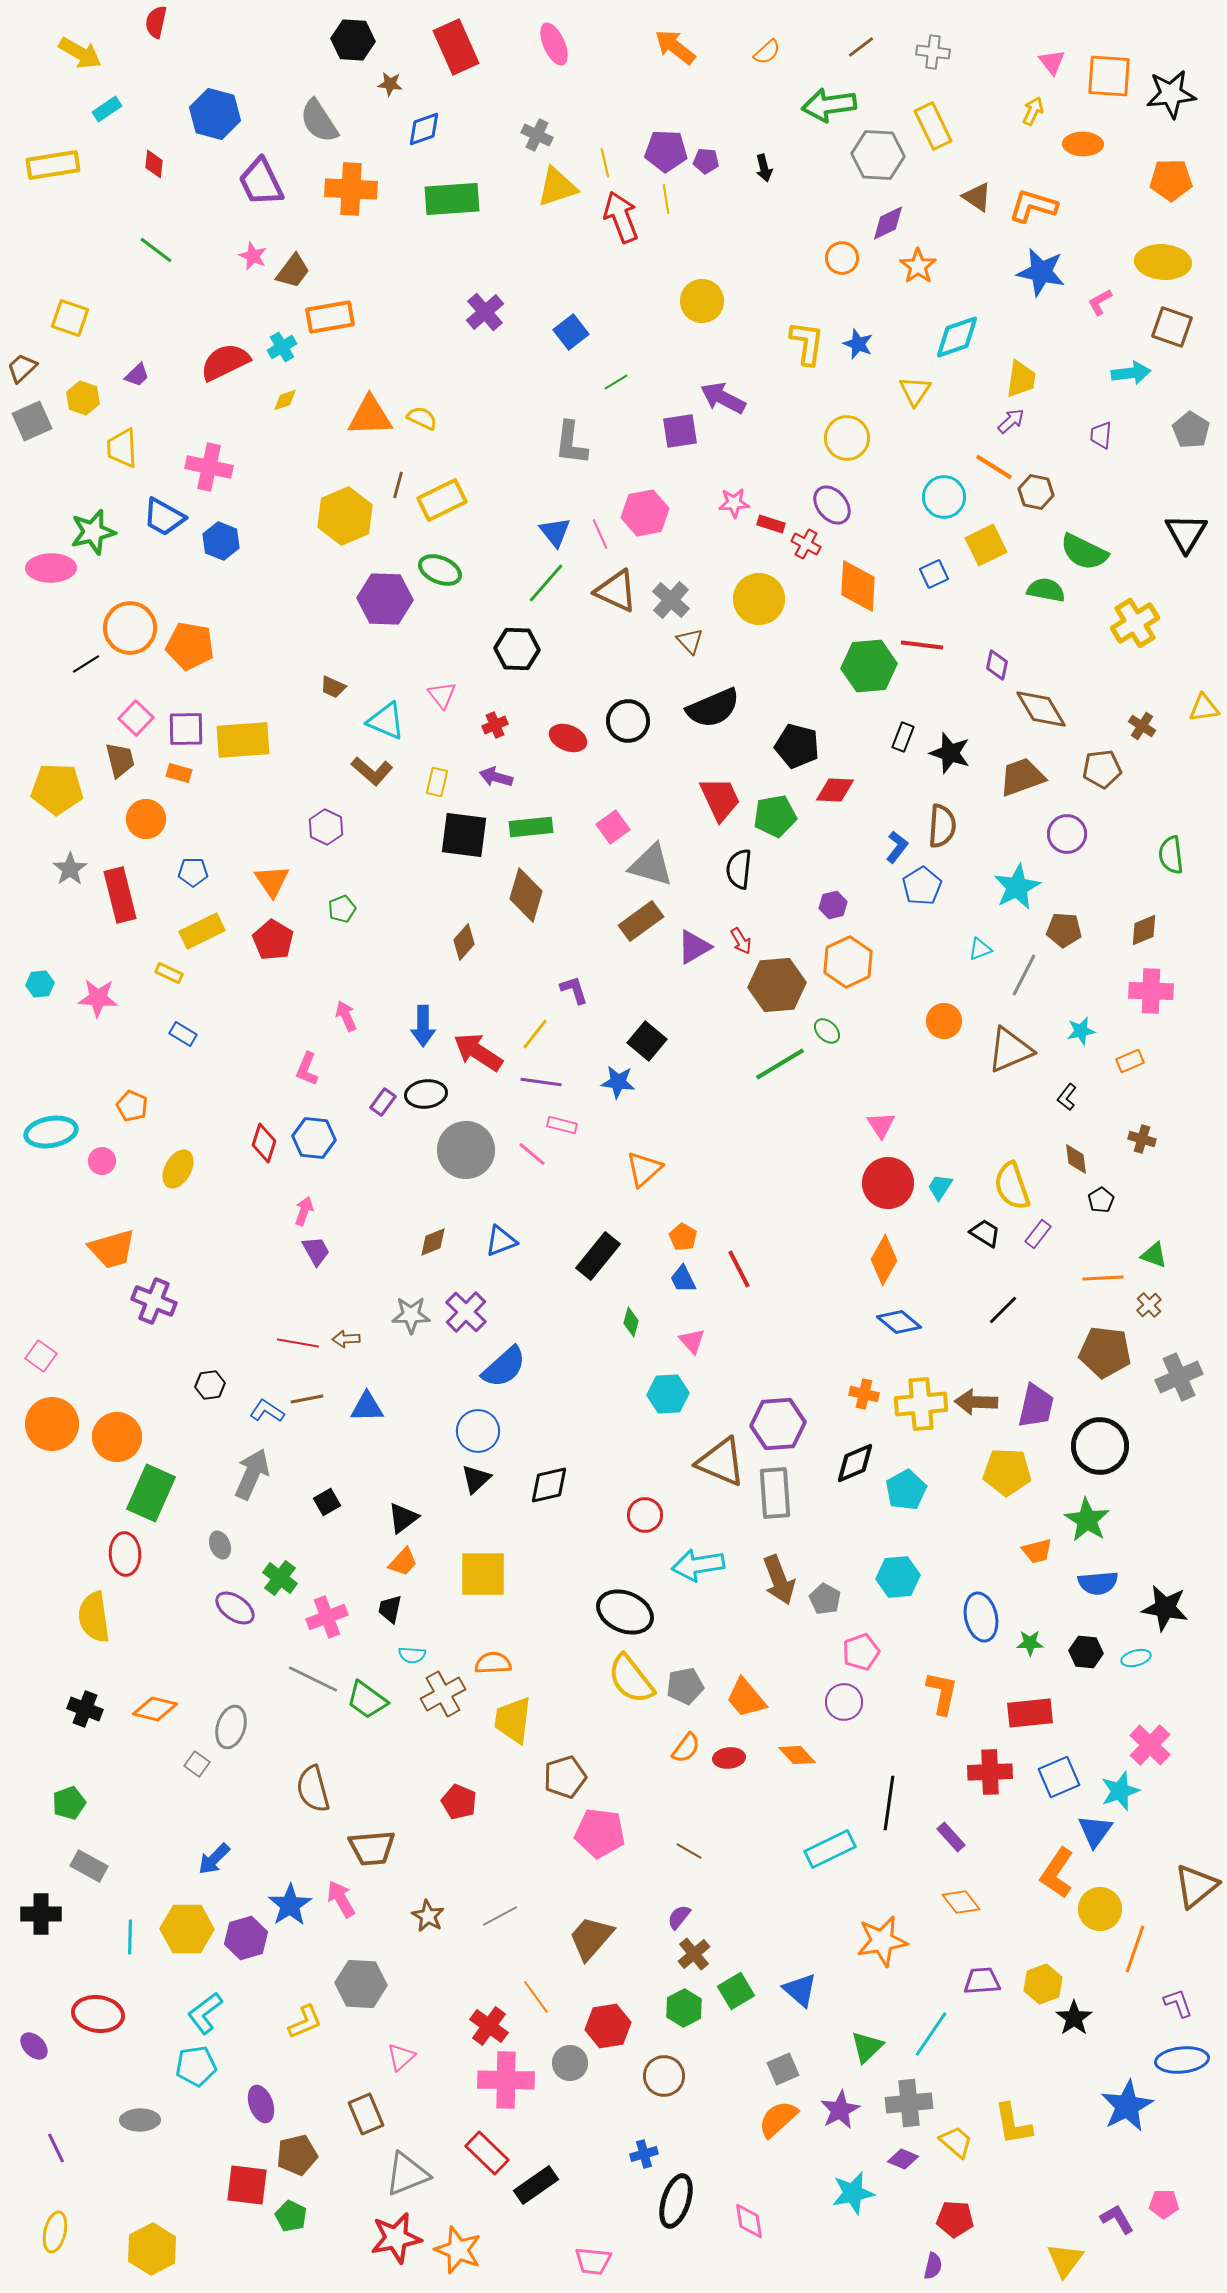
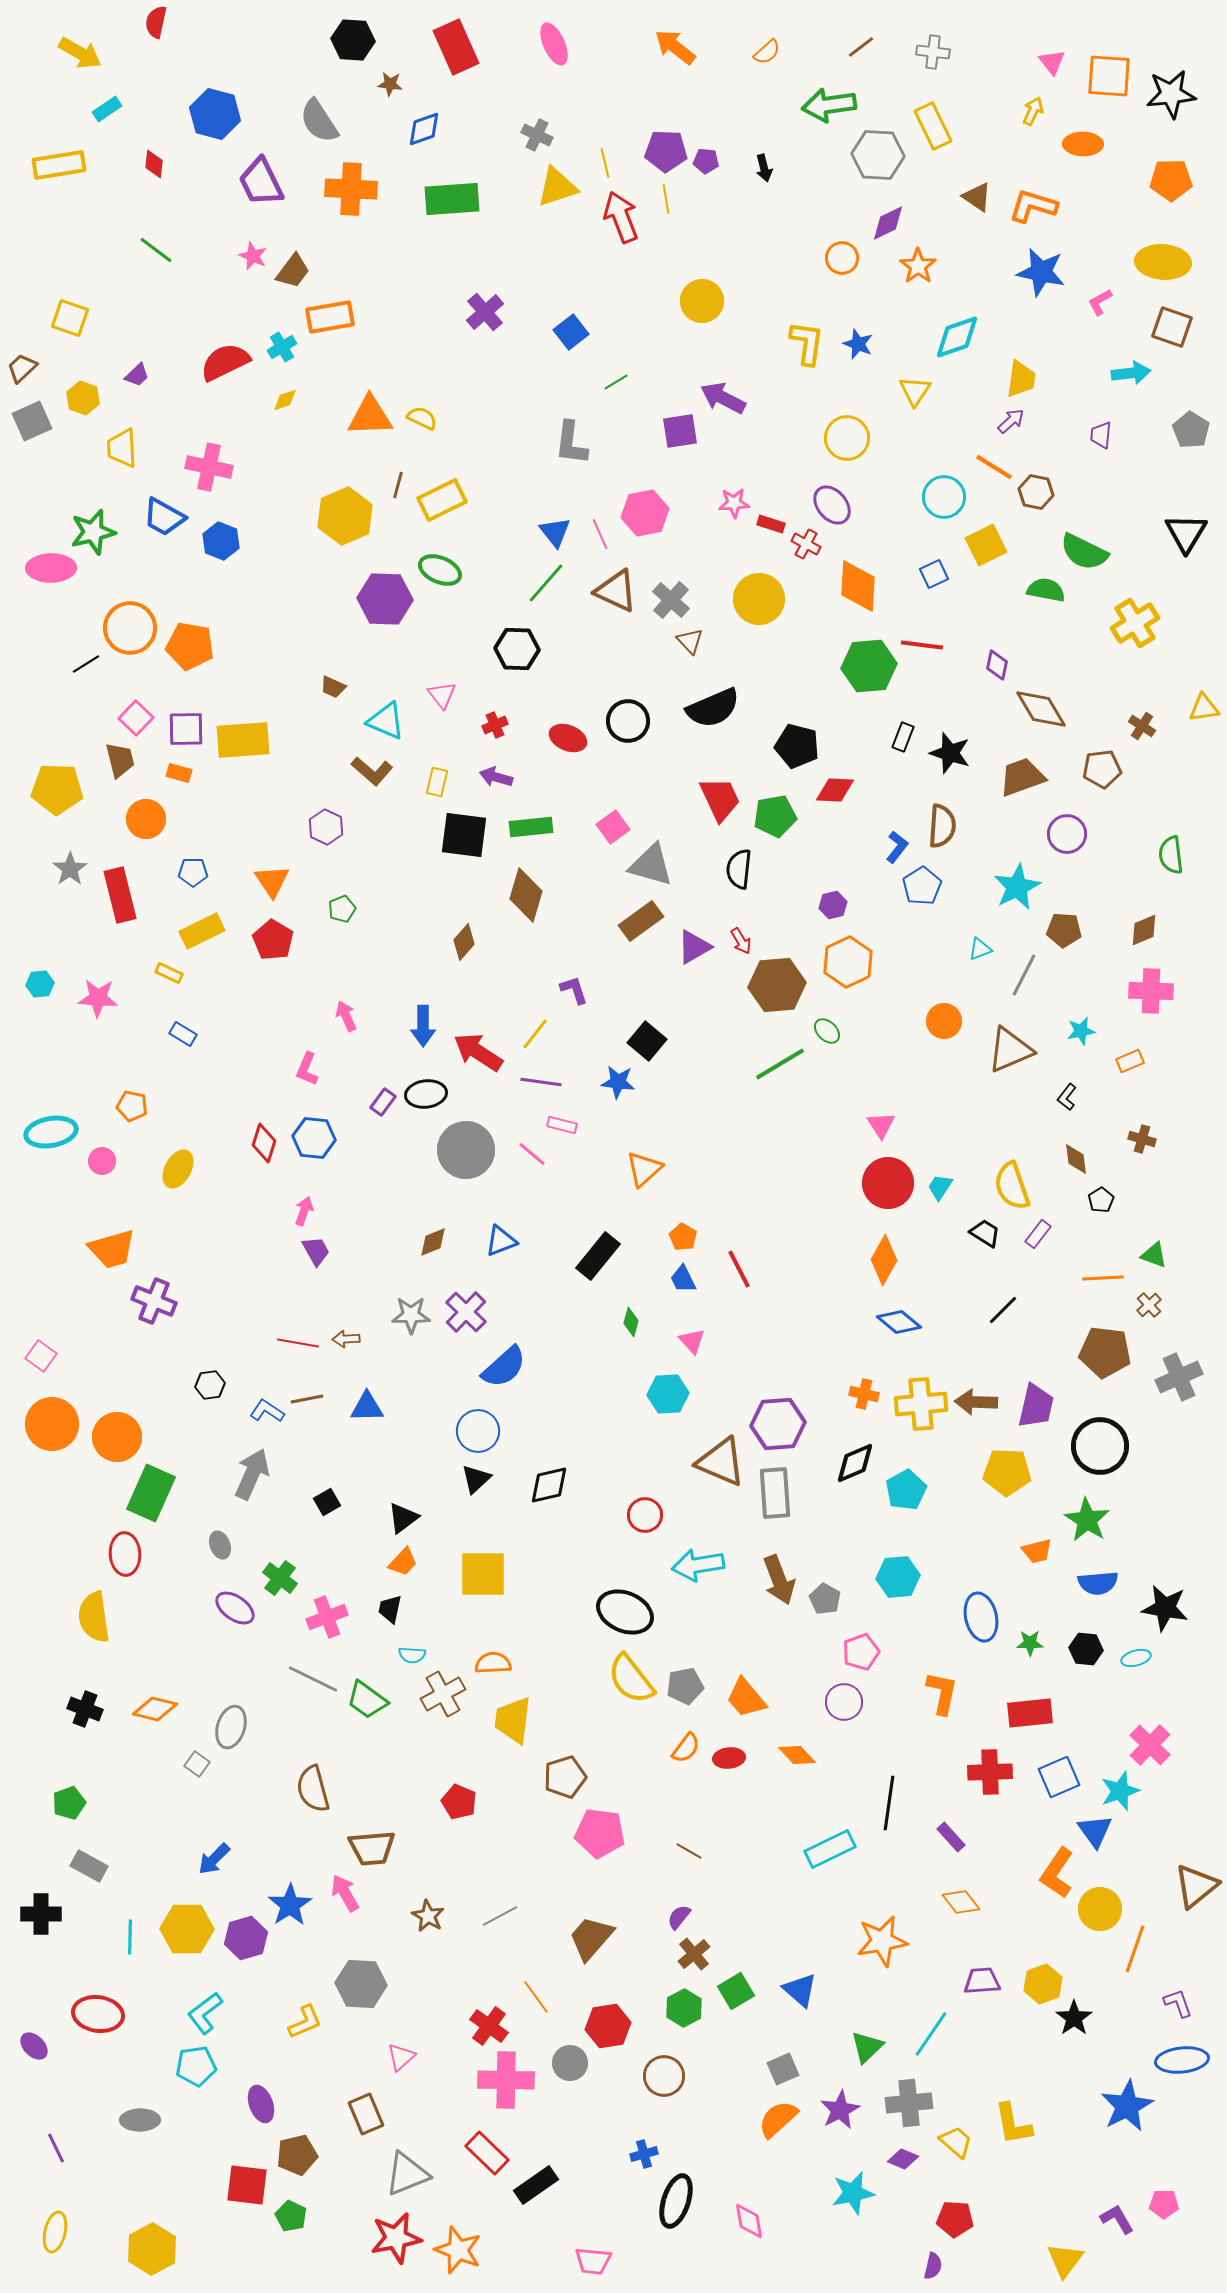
yellow rectangle at (53, 165): moved 6 px right
orange pentagon at (132, 1106): rotated 12 degrees counterclockwise
black hexagon at (1086, 1652): moved 3 px up
blue triangle at (1095, 1831): rotated 12 degrees counterclockwise
pink arrow at (341, 1899): moved 4 px right, 6 px up
